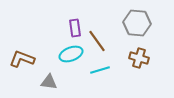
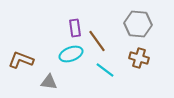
gray hexagon: moved 1 px right, 1 px down
brown L-shape: moved 1 px left, 1 px down
cyan line: moved 5 px right; rotated 54 degrees clockwise
